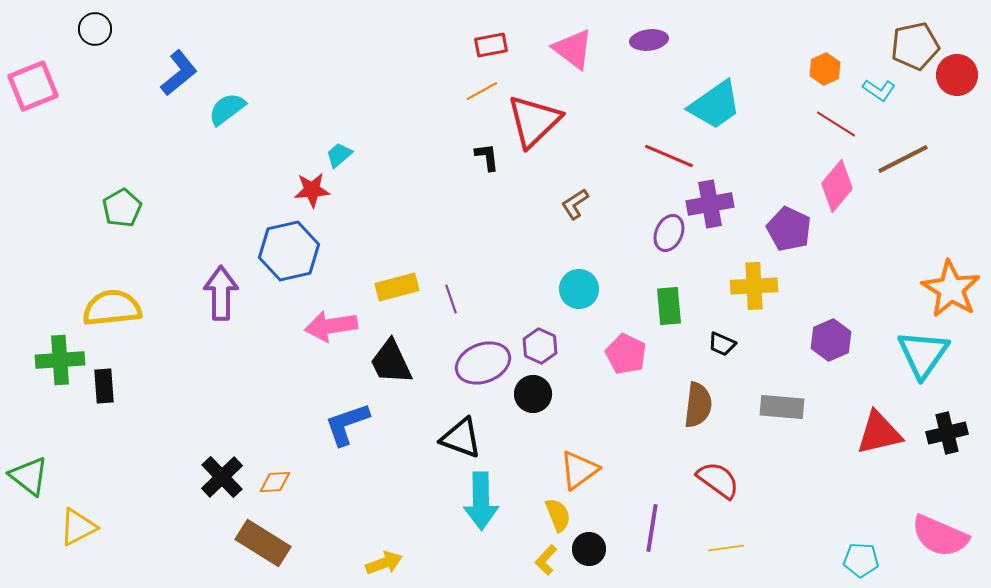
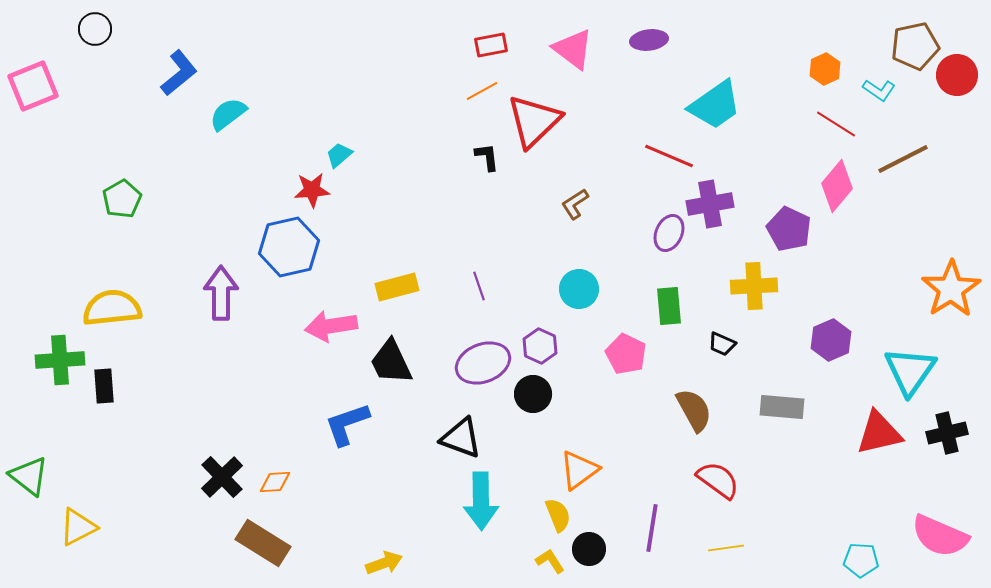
cyan semicircle at (227, 109): moved 1 px right, 5 px down
green pentagon at (122, 208): moved 9 px up
blue hexagon at (289, 251): moved 4 px up
orange star at (951, 289): rotated 8 degrees clockwise
purple line at (451, 299): moved 28 px right, 13 px up
cyan triangle at (923, 354): moved 13 px left, 17 px down
brown semicircle at (698, 405): moved 4 px left, 5 px down; rotated 36 degrees counterclockwise
yellow L-shape at (546, 560): moved 4 px right, 1 px down; rotated 104 degrees clockwise
